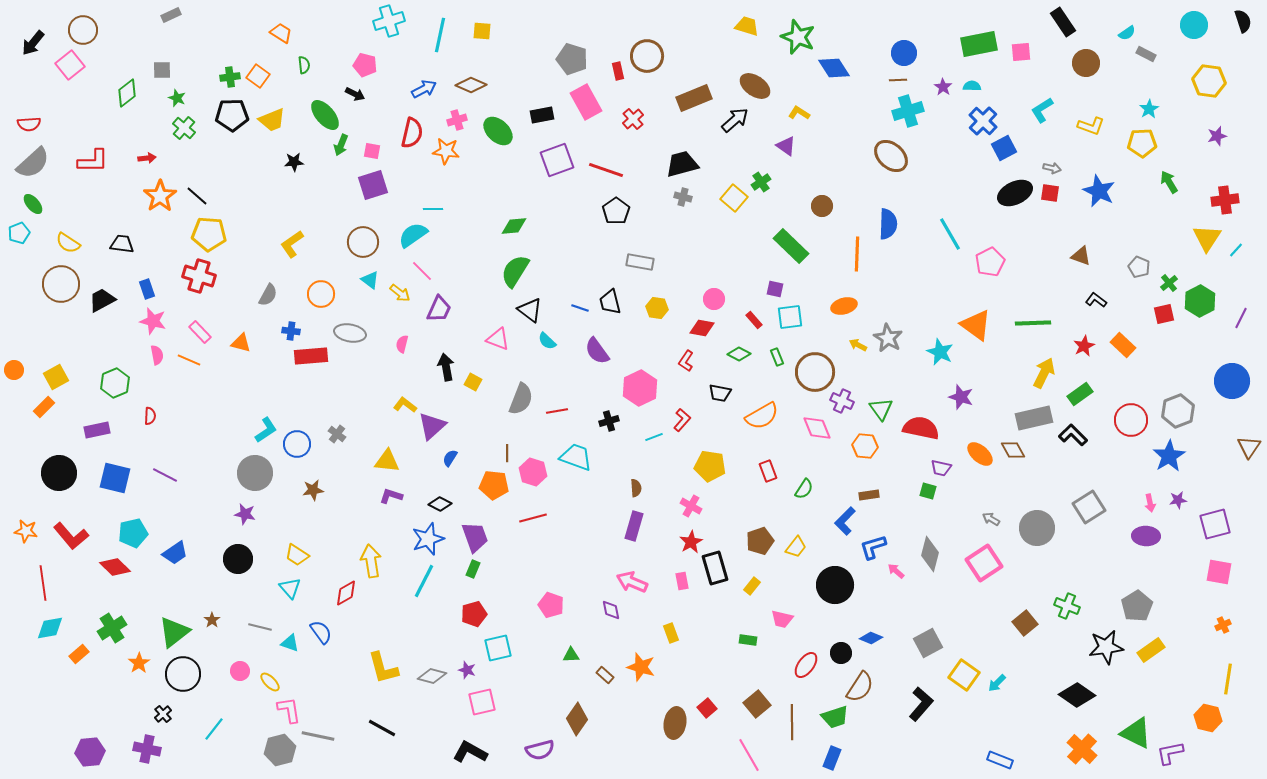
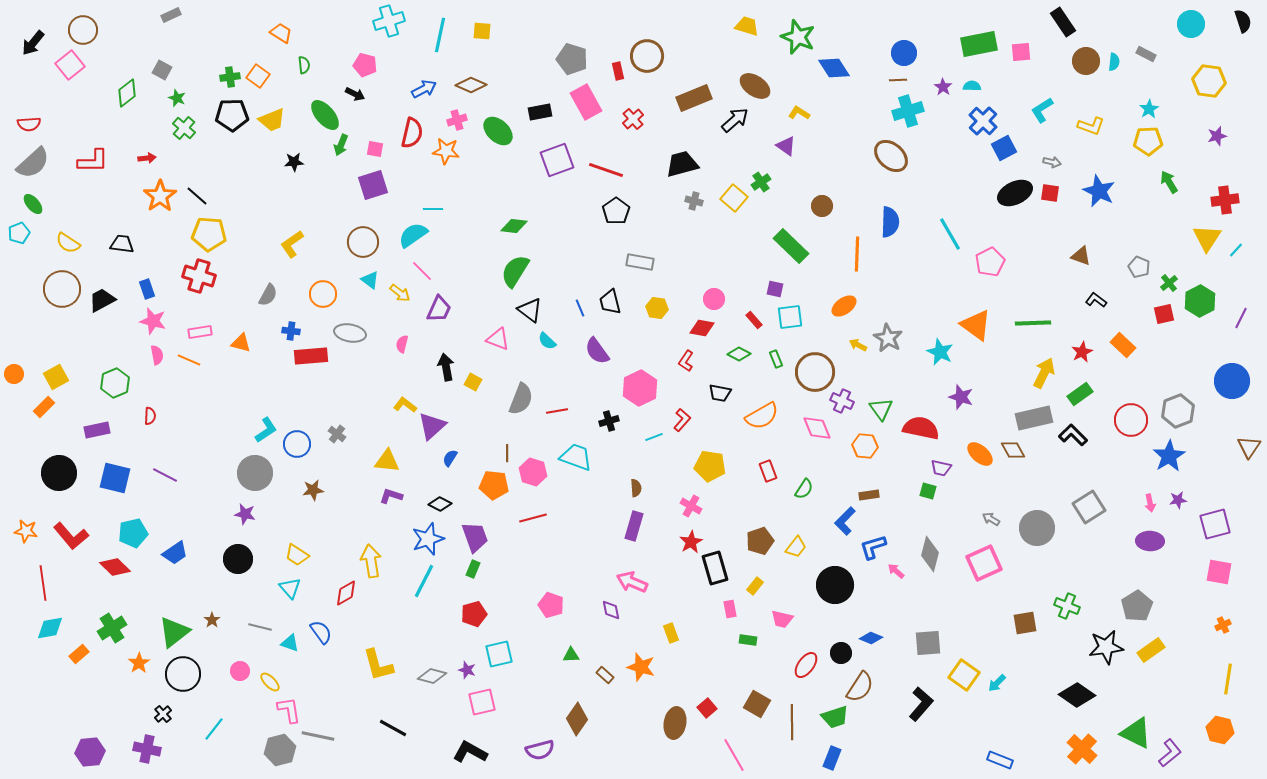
cyan circle at (1194, 25): moved 3 px left, 1 px up
cyan semicircle at (1127, 33): moved 13 px left, 29 px down; rotated 48 degrees counterclockwise
brown circle at (1086, 63): moved 2 px up
gray square at (162, 70): rotated 30 degrees clockwise
black rectangle at (542, 115): moved 2 px left, 3 px up
yellow pentagon at (1142, 143): moved 6 px right, 2 px up
pink square at (372, 151): moved 3 px right, 2 px up
gray arrow at (1052, 168): moved 6 px up
gray cross at (683, 197): moved 11 px right, 4 px down
blue semicircle at (888, 224): moved 2 px right, 2 px up
green diamond at (514, 226): rotated 12 degrees clockwise
brown circle at (61, 284): moved 1 px right, 5 px down
orange circle at (321, 294): moved 2 px right
orange ellipse at (844, 306): rotated 20 degrees counterclockwise
blue line at (580, 308): rotated 48 degrees clockwise
pink rectangle at (200, 332): rotated 55 degrees counterclockwise
red star at (1084, 346): moved 2 px left, 6 px down
green rectangle at (777, 357): moved 1 px left, 2 px down
orange circle at (14, 370): moved 4 px down
purple ellipse at (1146, 536): moved 4 px right, 5 px down
pink square at (984, 563): rotated 9 degrees clockwise
pink rectangle at (682, 581): moved 48 px right, 28 px down
yellow rectangle at (752, 586): moved 3 px right
brown square at (1025, 623): rotated 30 degrees clockwise
gray square at (928, 643): rotated 24 degrees clockwise
cyan square at (498, 648): moved 1 px right, 6 px down
yellow L-shape at (383, 668): moved 5 px left, 3 px up
brown square at (757, 704): rotated 20 degrees counterclockwise
orange hexagon at (1208, 718): moved 12 px right, 12 px down
black line at (382, 728): moved 11 px right
purple L-shape at (1170, 753): rotated 152 degrees clockwise
pink line at (749, 755): moved 15 px left
